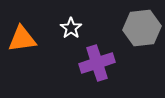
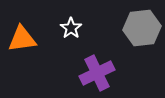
purple cross: moved 10 px down; rotated 8 degrees counterclockwise
